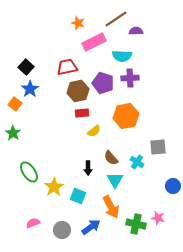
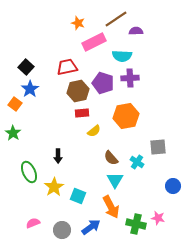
black arrow: moved 30 px left, 12 px up
green ellipse: rotated 10 degrees clockwise
